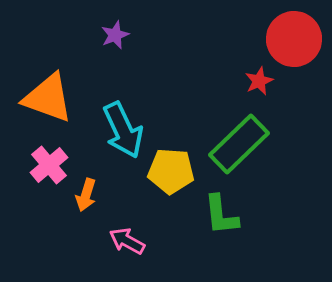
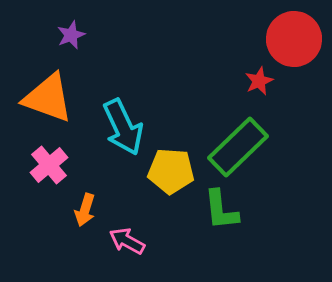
purple star: moved 44 px left
cyan arrow: moved 3 px up
green rectangle: moved 1 px left, 3 px down
orange arrow: moved 1 px left, 15 px down
green L-shape: moved 5 px up
